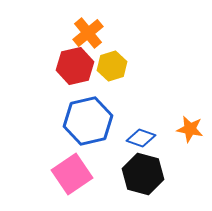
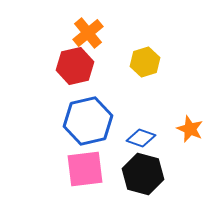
yellow hexagon: moved 33 px right, 4 px up
orange star: rotated 12 degrees clockwise
pink square: moved 13 px right, 5 px up; rotated 27 degrees clockwise
